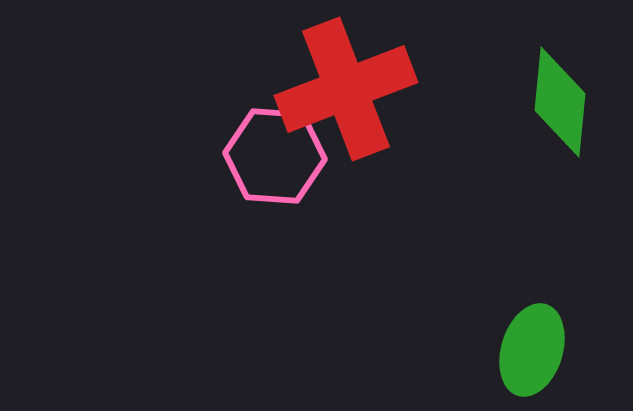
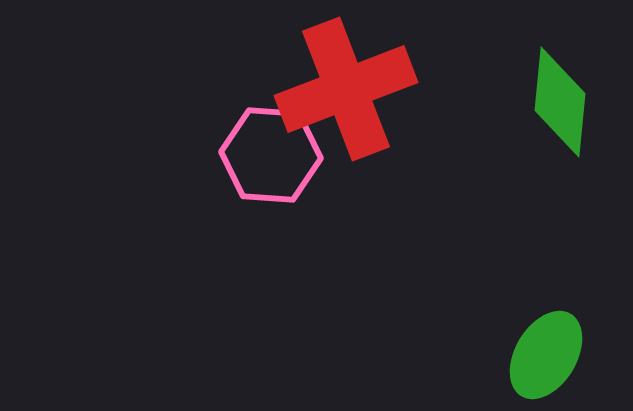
pink hexagon: moved 4 px left, 1 px up
green ellipse: moved 14 px right, 5 px down; rotated 14 degrees clockwise
